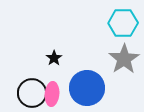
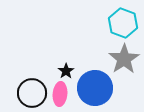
cyan hexagon: rotated 20 degrees clockwise
black star: moved 12 px right, 13 px down
blue circle: moved 8 px right
pink ellipse: moved 8 px right
